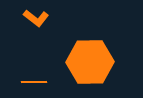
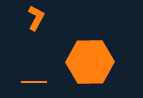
orange L-shape: rotated 100 degrees counterclockwise
